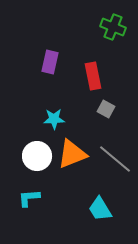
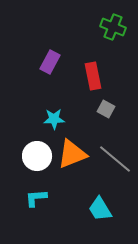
purple rectangle: rotated 15 degrees clockwise
cyan L-shape: moved 7 px right
